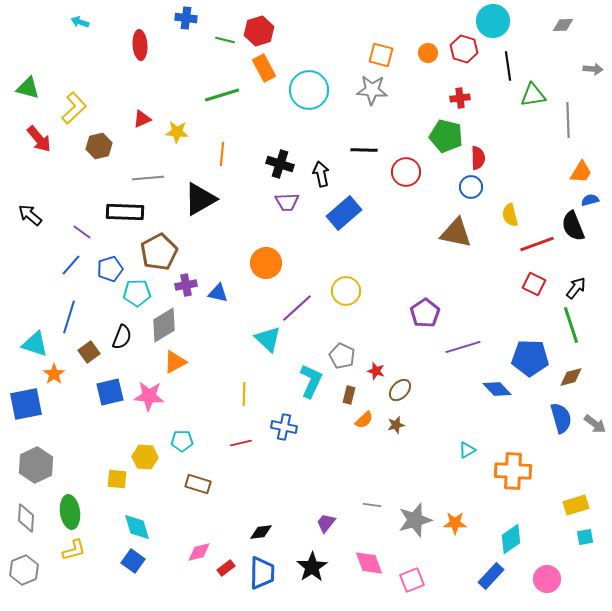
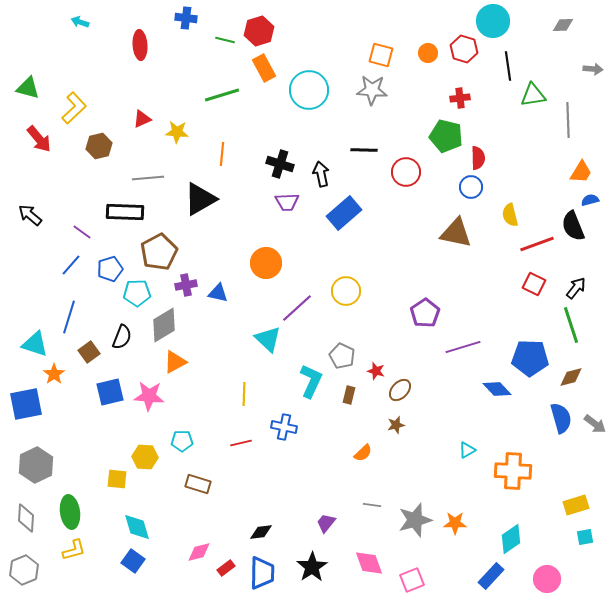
orange semicircle at (364, 420): moved 1 px left, 33 px down
